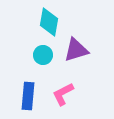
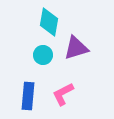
purple triangle: moved 2 px up
